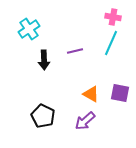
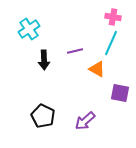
orange triangle: moved 6 px right, 25 px up
